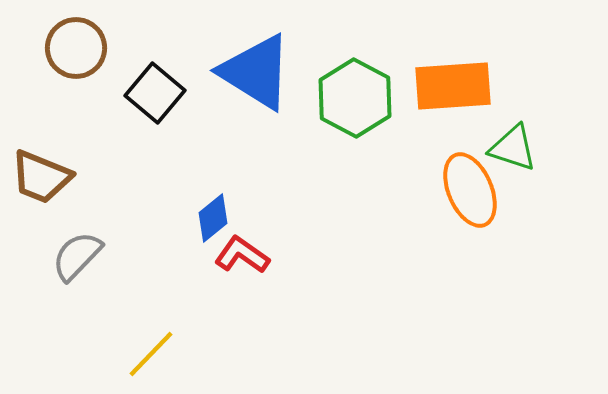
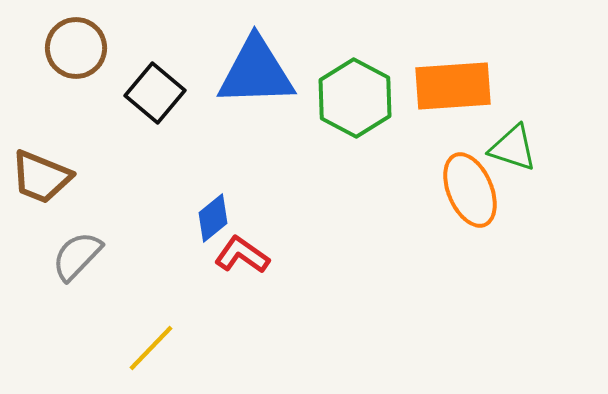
blue triangle: rotated 34 degrees counterclockwise
yellow line: moved 6 px up
